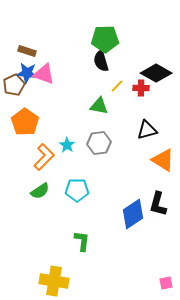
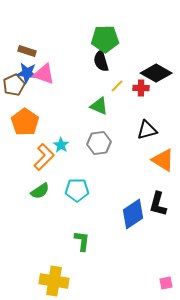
green triangle: rotated 12 degrees clockwise
cyan star: moved 6 px left
